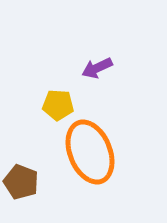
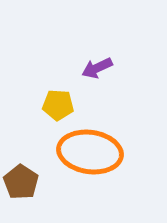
orange ellipse: rotated 60 degrees counterclockwise
brown pentagon: rotated 12 degrees clockwise
